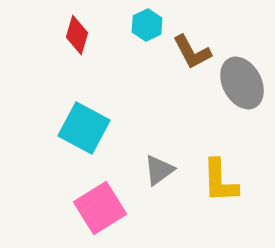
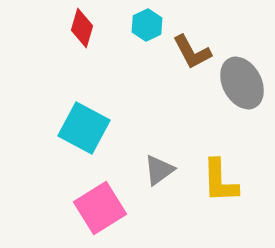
red diamond: moved 5 px right, 7 px up
